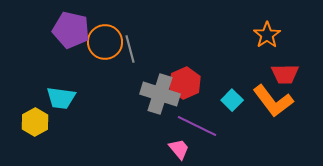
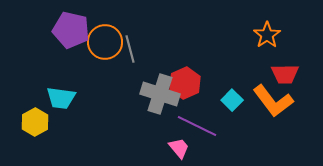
pink trapezoid: moved 1 px up
